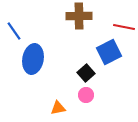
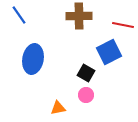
red line: moved 1 px left, 2 px up
blue line: moved 5 px right, 16 px up
black square: rotated 18 degrees counterclockwise
